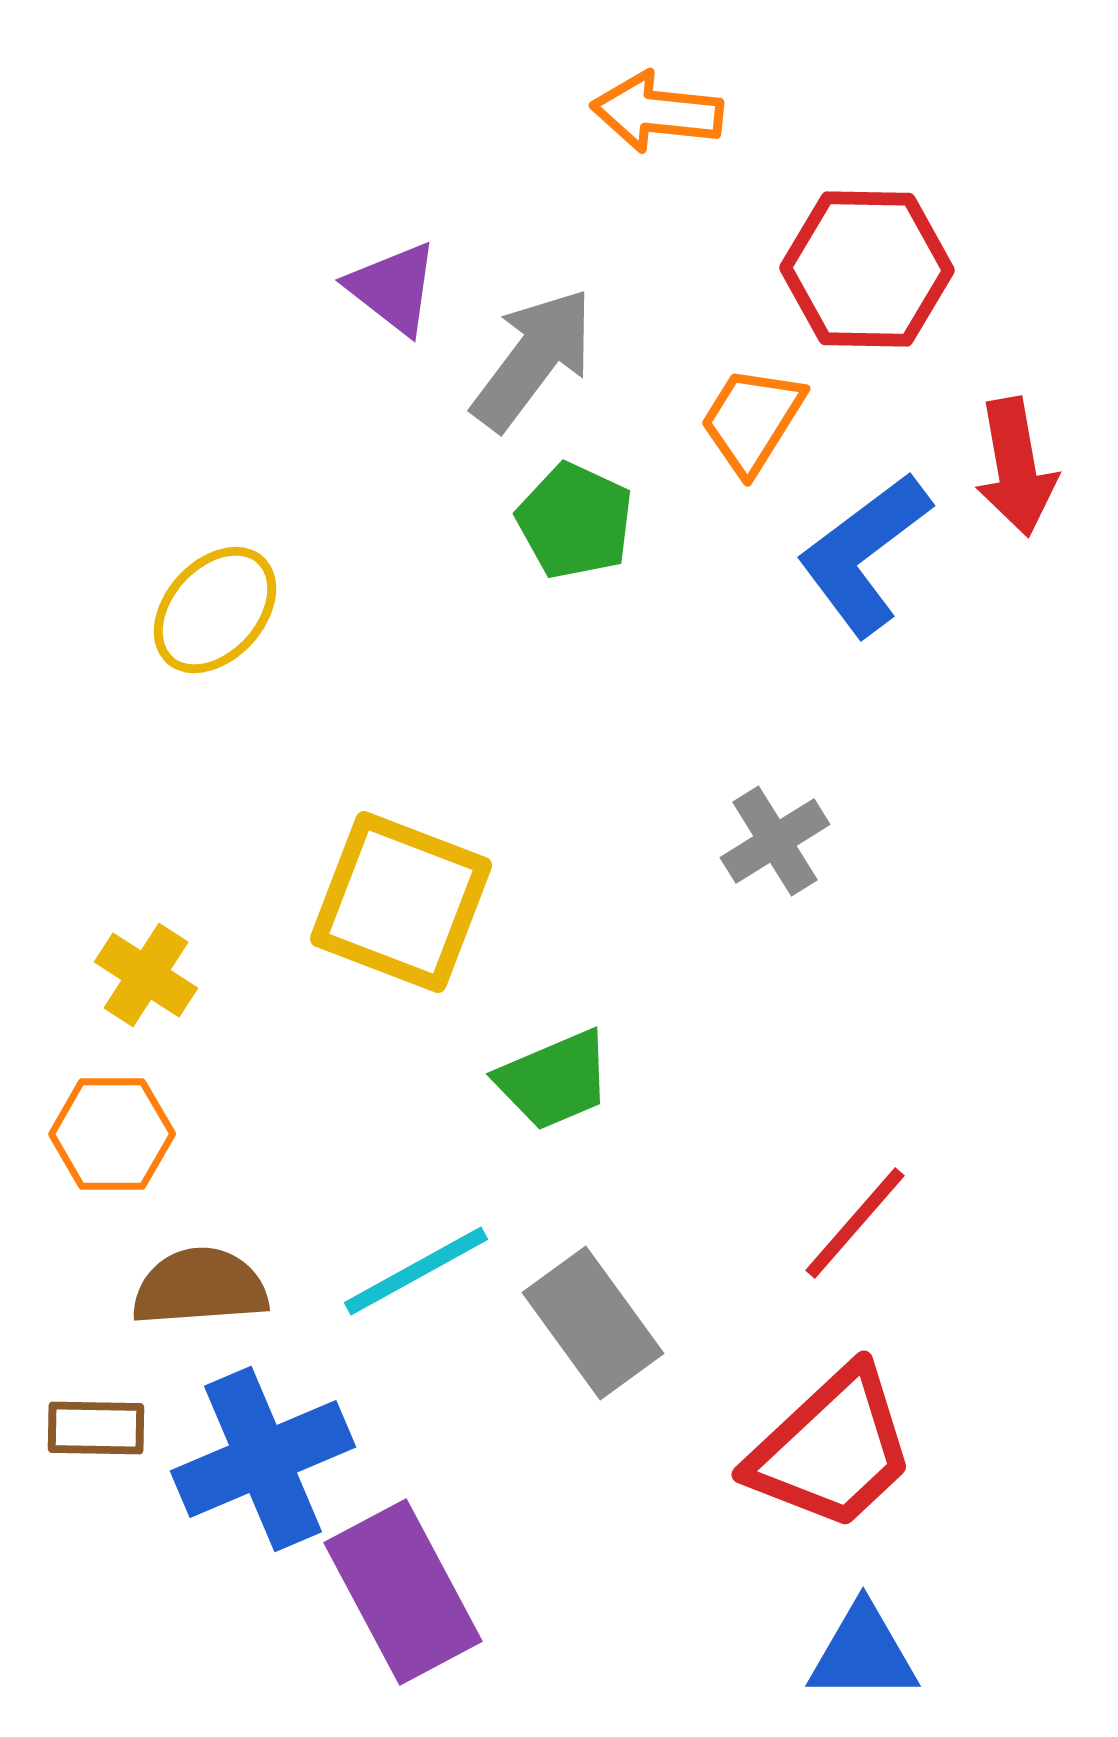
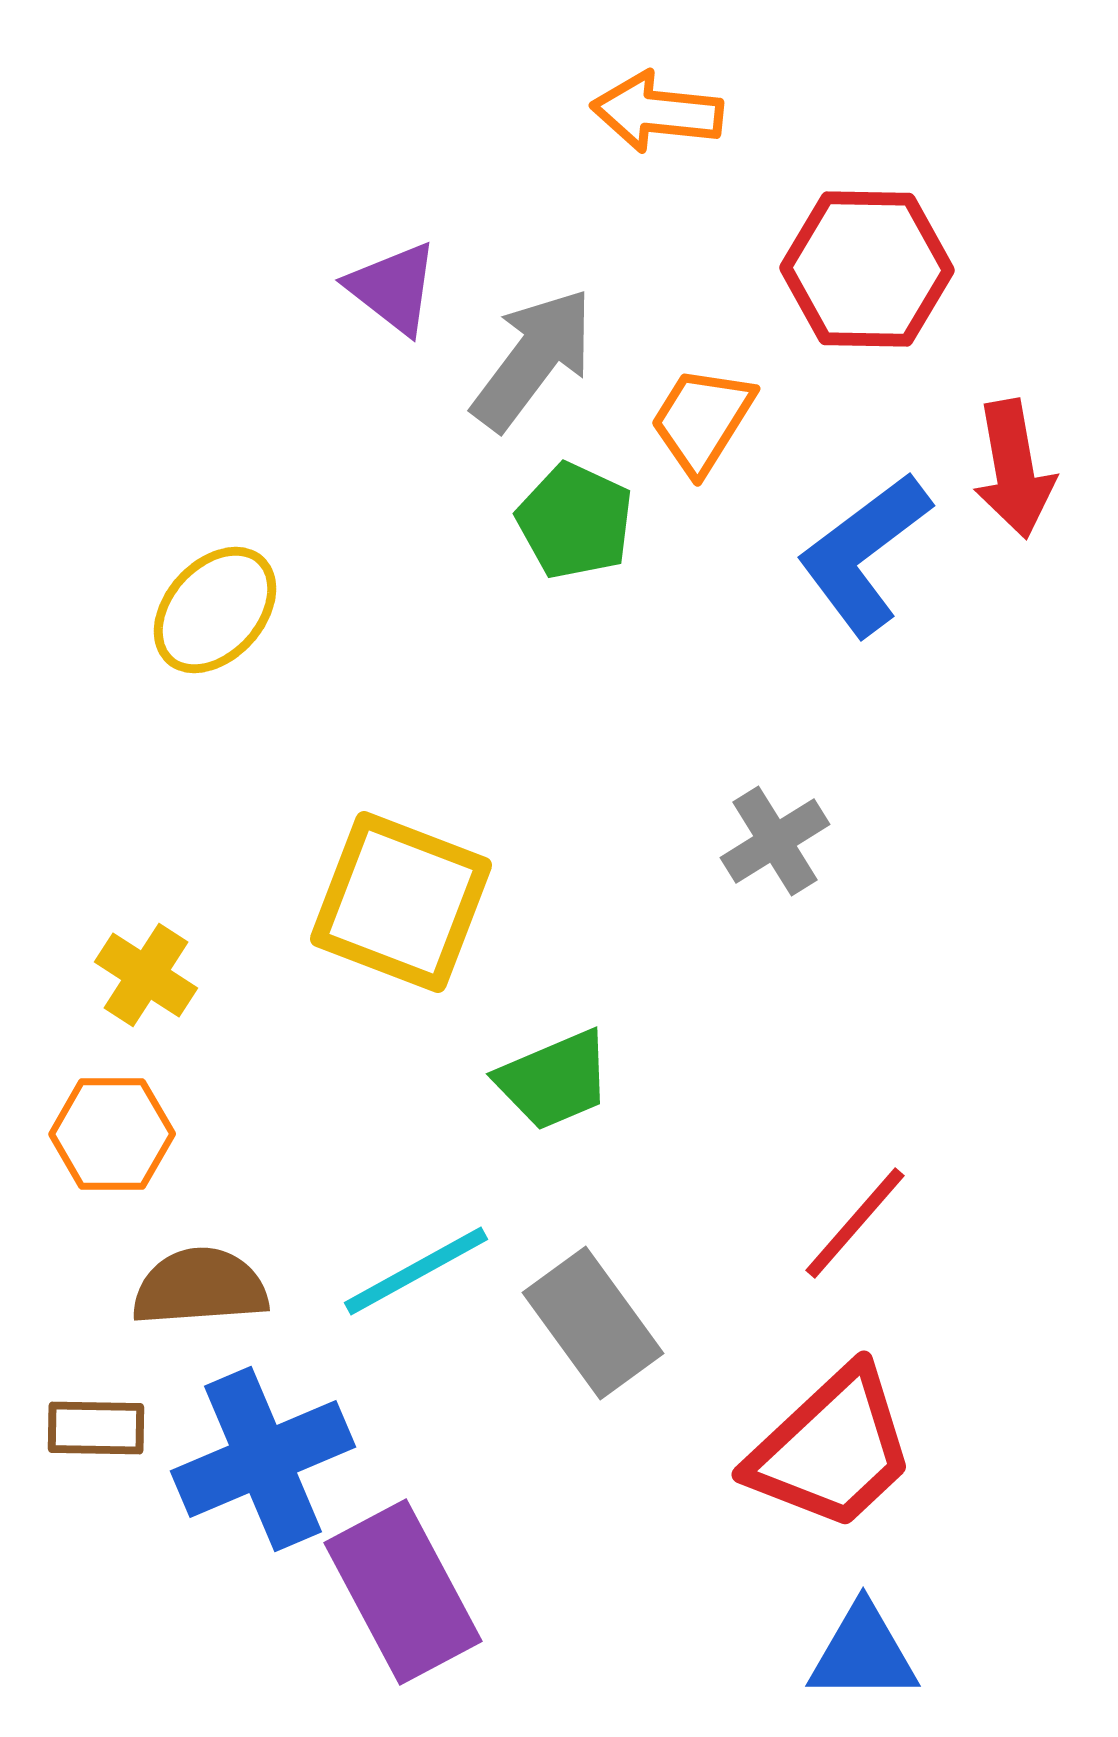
orange trapezoid: moved 50 px left
red arrow: moved 2 px left, 2 px down
